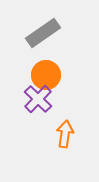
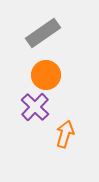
purple cross: moved 3 px left, 8 px down
orange arrow: rotated 8 degrees clockwise
